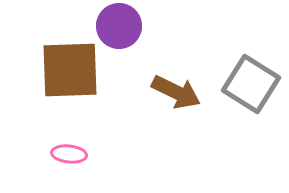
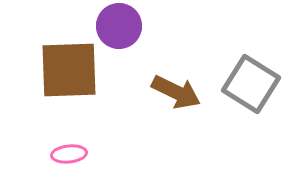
brown square: moved 1 px left
pink ellipse: rotated 12 degrees counterclockwise
